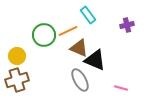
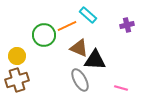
cyan rectangle: rotated 12 degrees counterclockwise
orange line: moved 1 px left, 5 px up
black triangle: rotated 20 degrees counterclockwise
